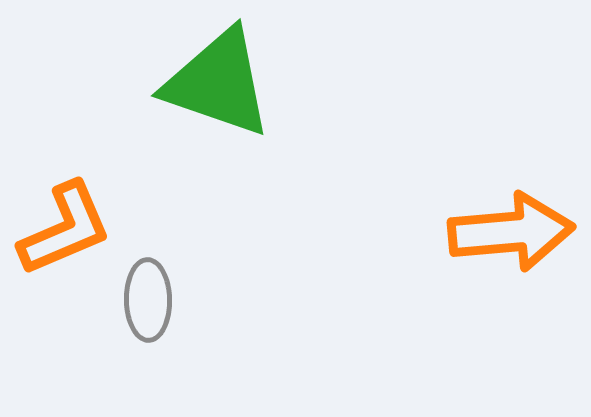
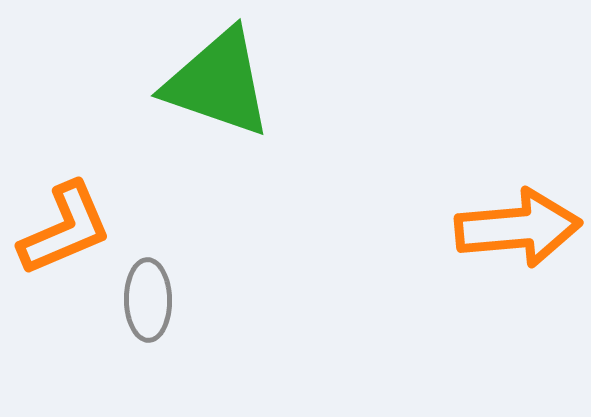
orange arrow: moved 7 px right, 4 px up
